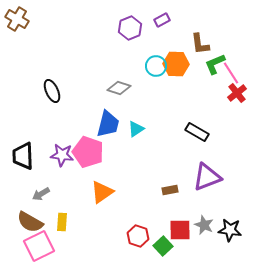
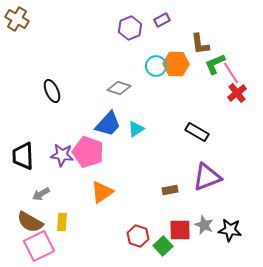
blue trapezoid: rotated 28 degrees clockwise
